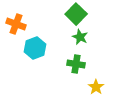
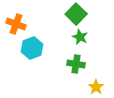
cyan hexagon: moved 3 px left
